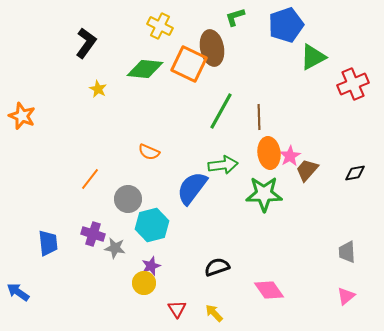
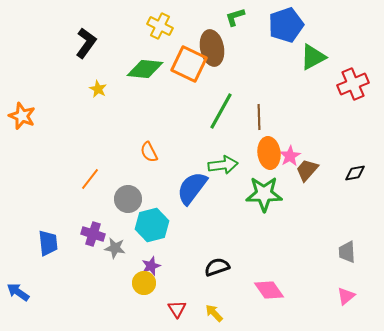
orange semicircle: rotated 40 degrees clockwise
